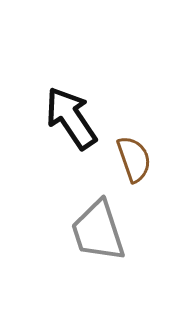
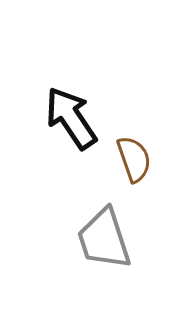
gray trapezoid: moved 6 px right, 8 px down
